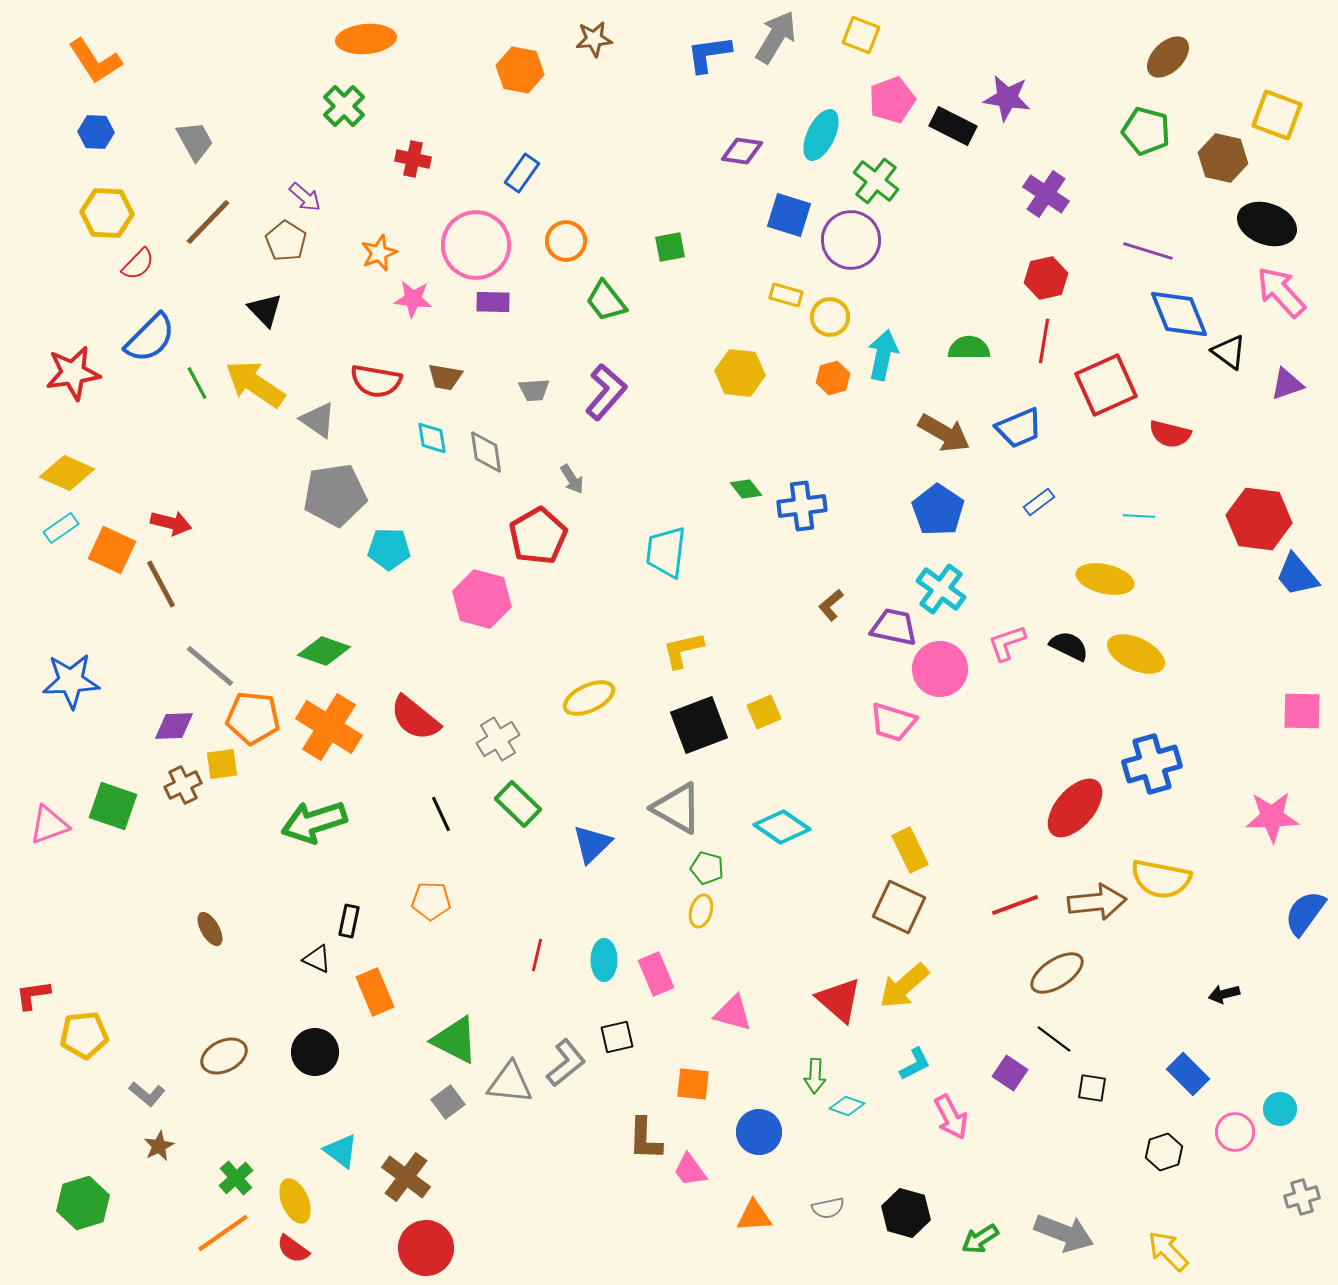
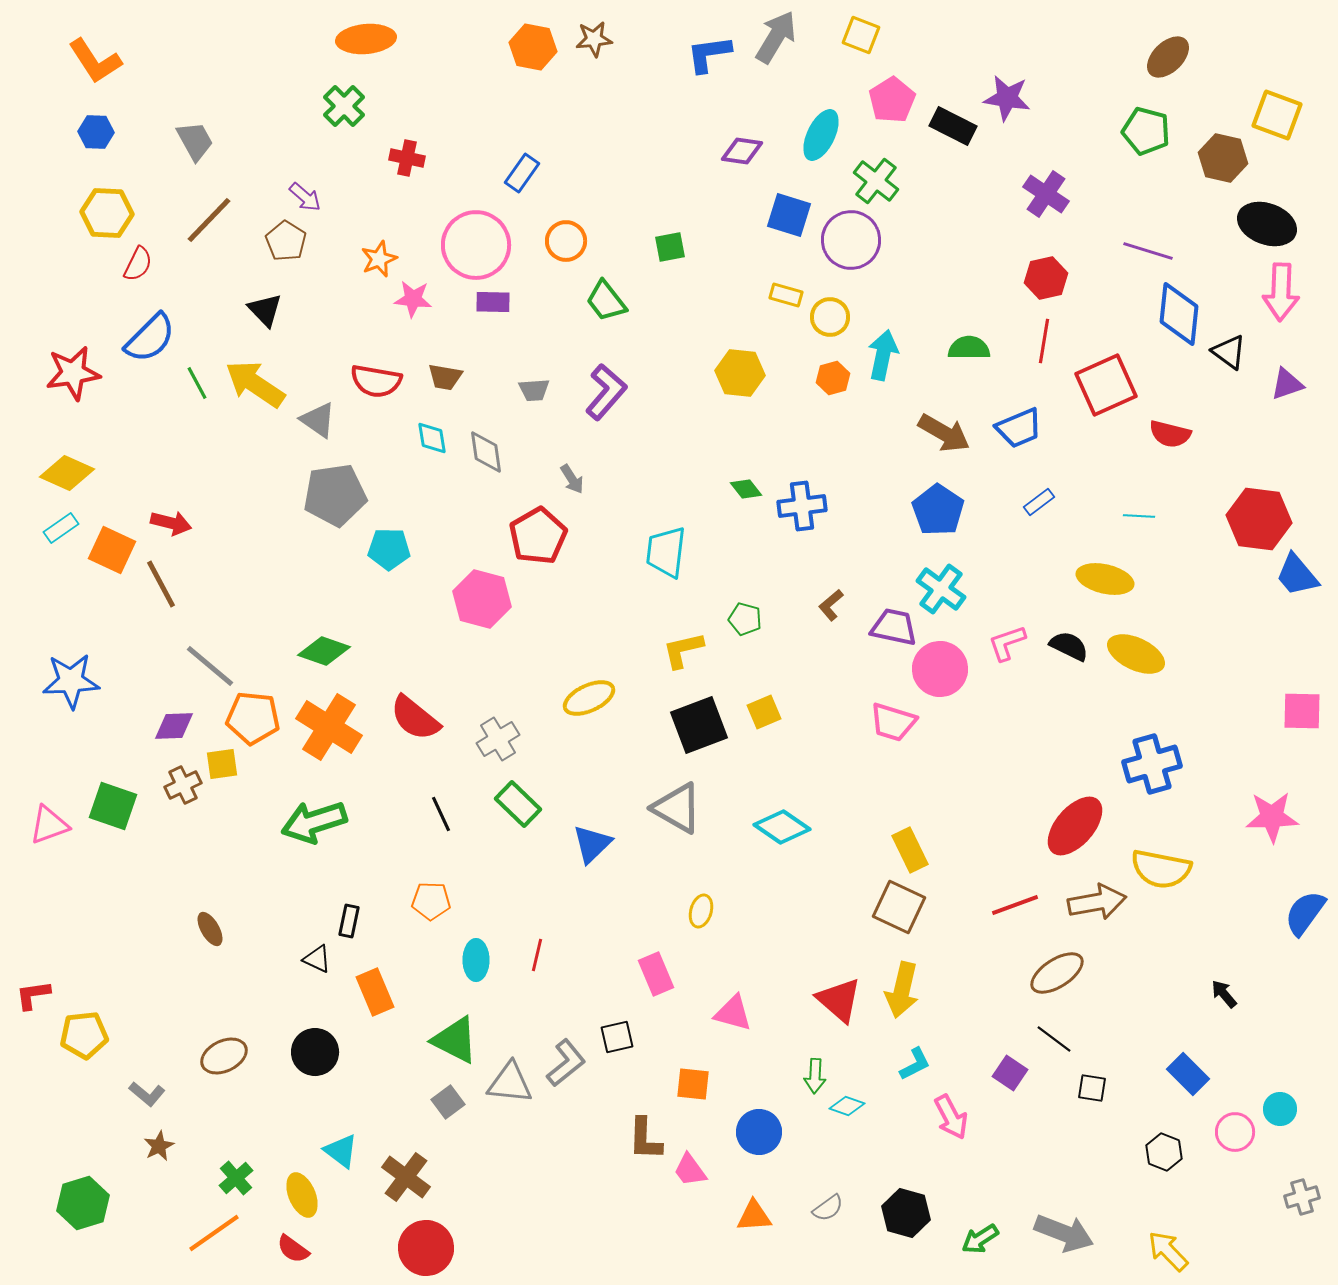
orange hexagon at (520, 70): moved 13 px right, 23 px up
pink pentagon at (892, 100): rotated 12 degrees counterclockwise
red cross at (413, 159): moved 6 px left, 1 px up
brown line at (208, 222): moved 1 px right, 2 px up
orange star at (379, 253): moved 6 px down
red semicircle at (138, 264): rotated 18 degrees counterclockwise
pink arrow at (1281, 292): rotated 136 degrees counterclockwise
blue diamond at (1179, 314): rotated 28 degrees clockwise
red ellipse at (1075, 808): moved 18 px down
green pentagon at (707, 868): moved 38 px right, 249 px up
yellow semicircle at (1161, 879): moved 10 px up
brown arrow at (1097, 902): rotated 4 degrees counterclockwise
cyan ellipse at (604, 960): moved 128 px left
yellow arrow at (904, 986): moved 2 px left, 4 px down; rotated 36 degrees counterclockwise
black arrow at (1224, 994): rotated 64 degrees clockwise
black hexagon at (1164, 1152): rotated 21 degrees counterclockwise
yellow ellipse at (295, 1201): moved 7 px right, 6 px up
gray semicircle at (828, 1208): rotated 24 degrees counterclockwise
orange line at (223, 1233): moved 9 px left
